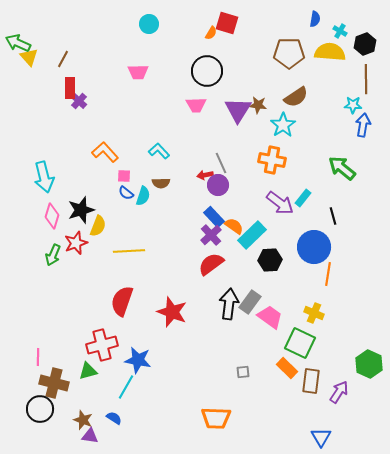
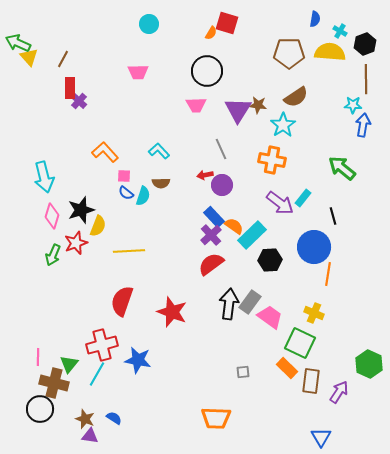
gray line at (221, 163): moved 14 px up
purple circle at (218, 185): moved 4 px right
green triangle at (88, 371): moved 19 px left, 7 px up; rotated 36 degrees counterclockwise
cyan line at (126, 387): moved 29 px left, 13 px up
brown star at (83, 420): moved 2 px right, 1 px up
